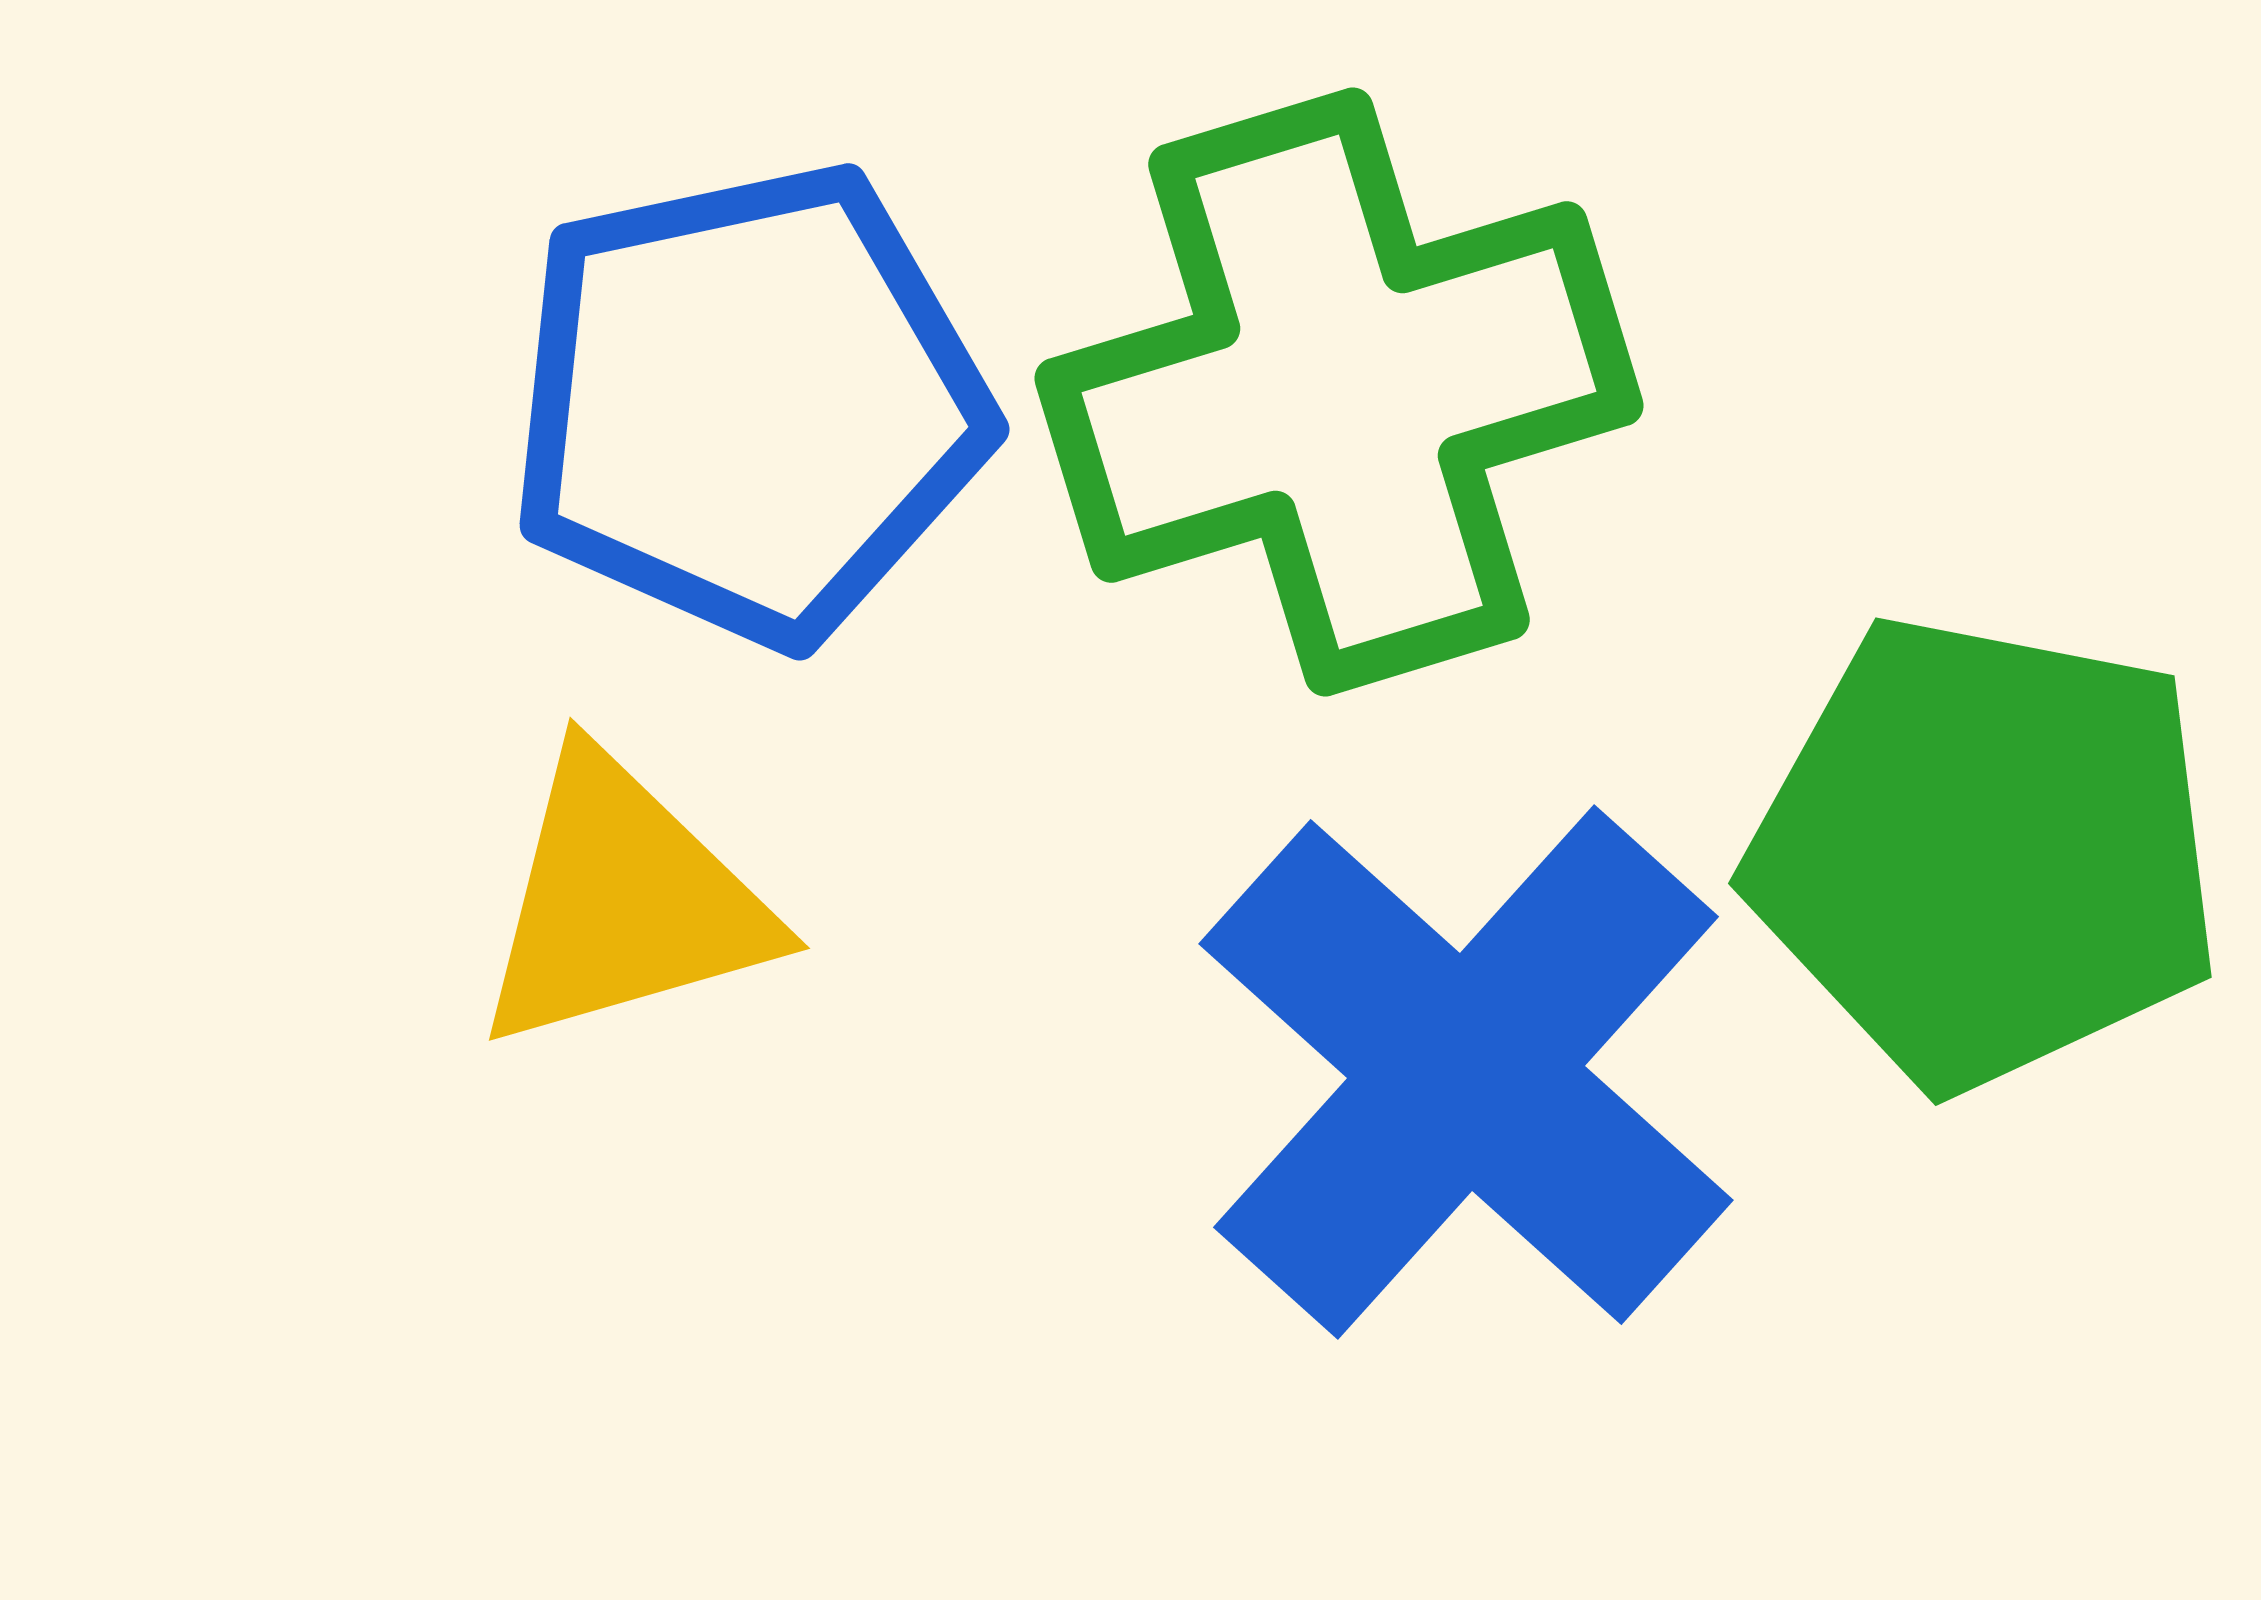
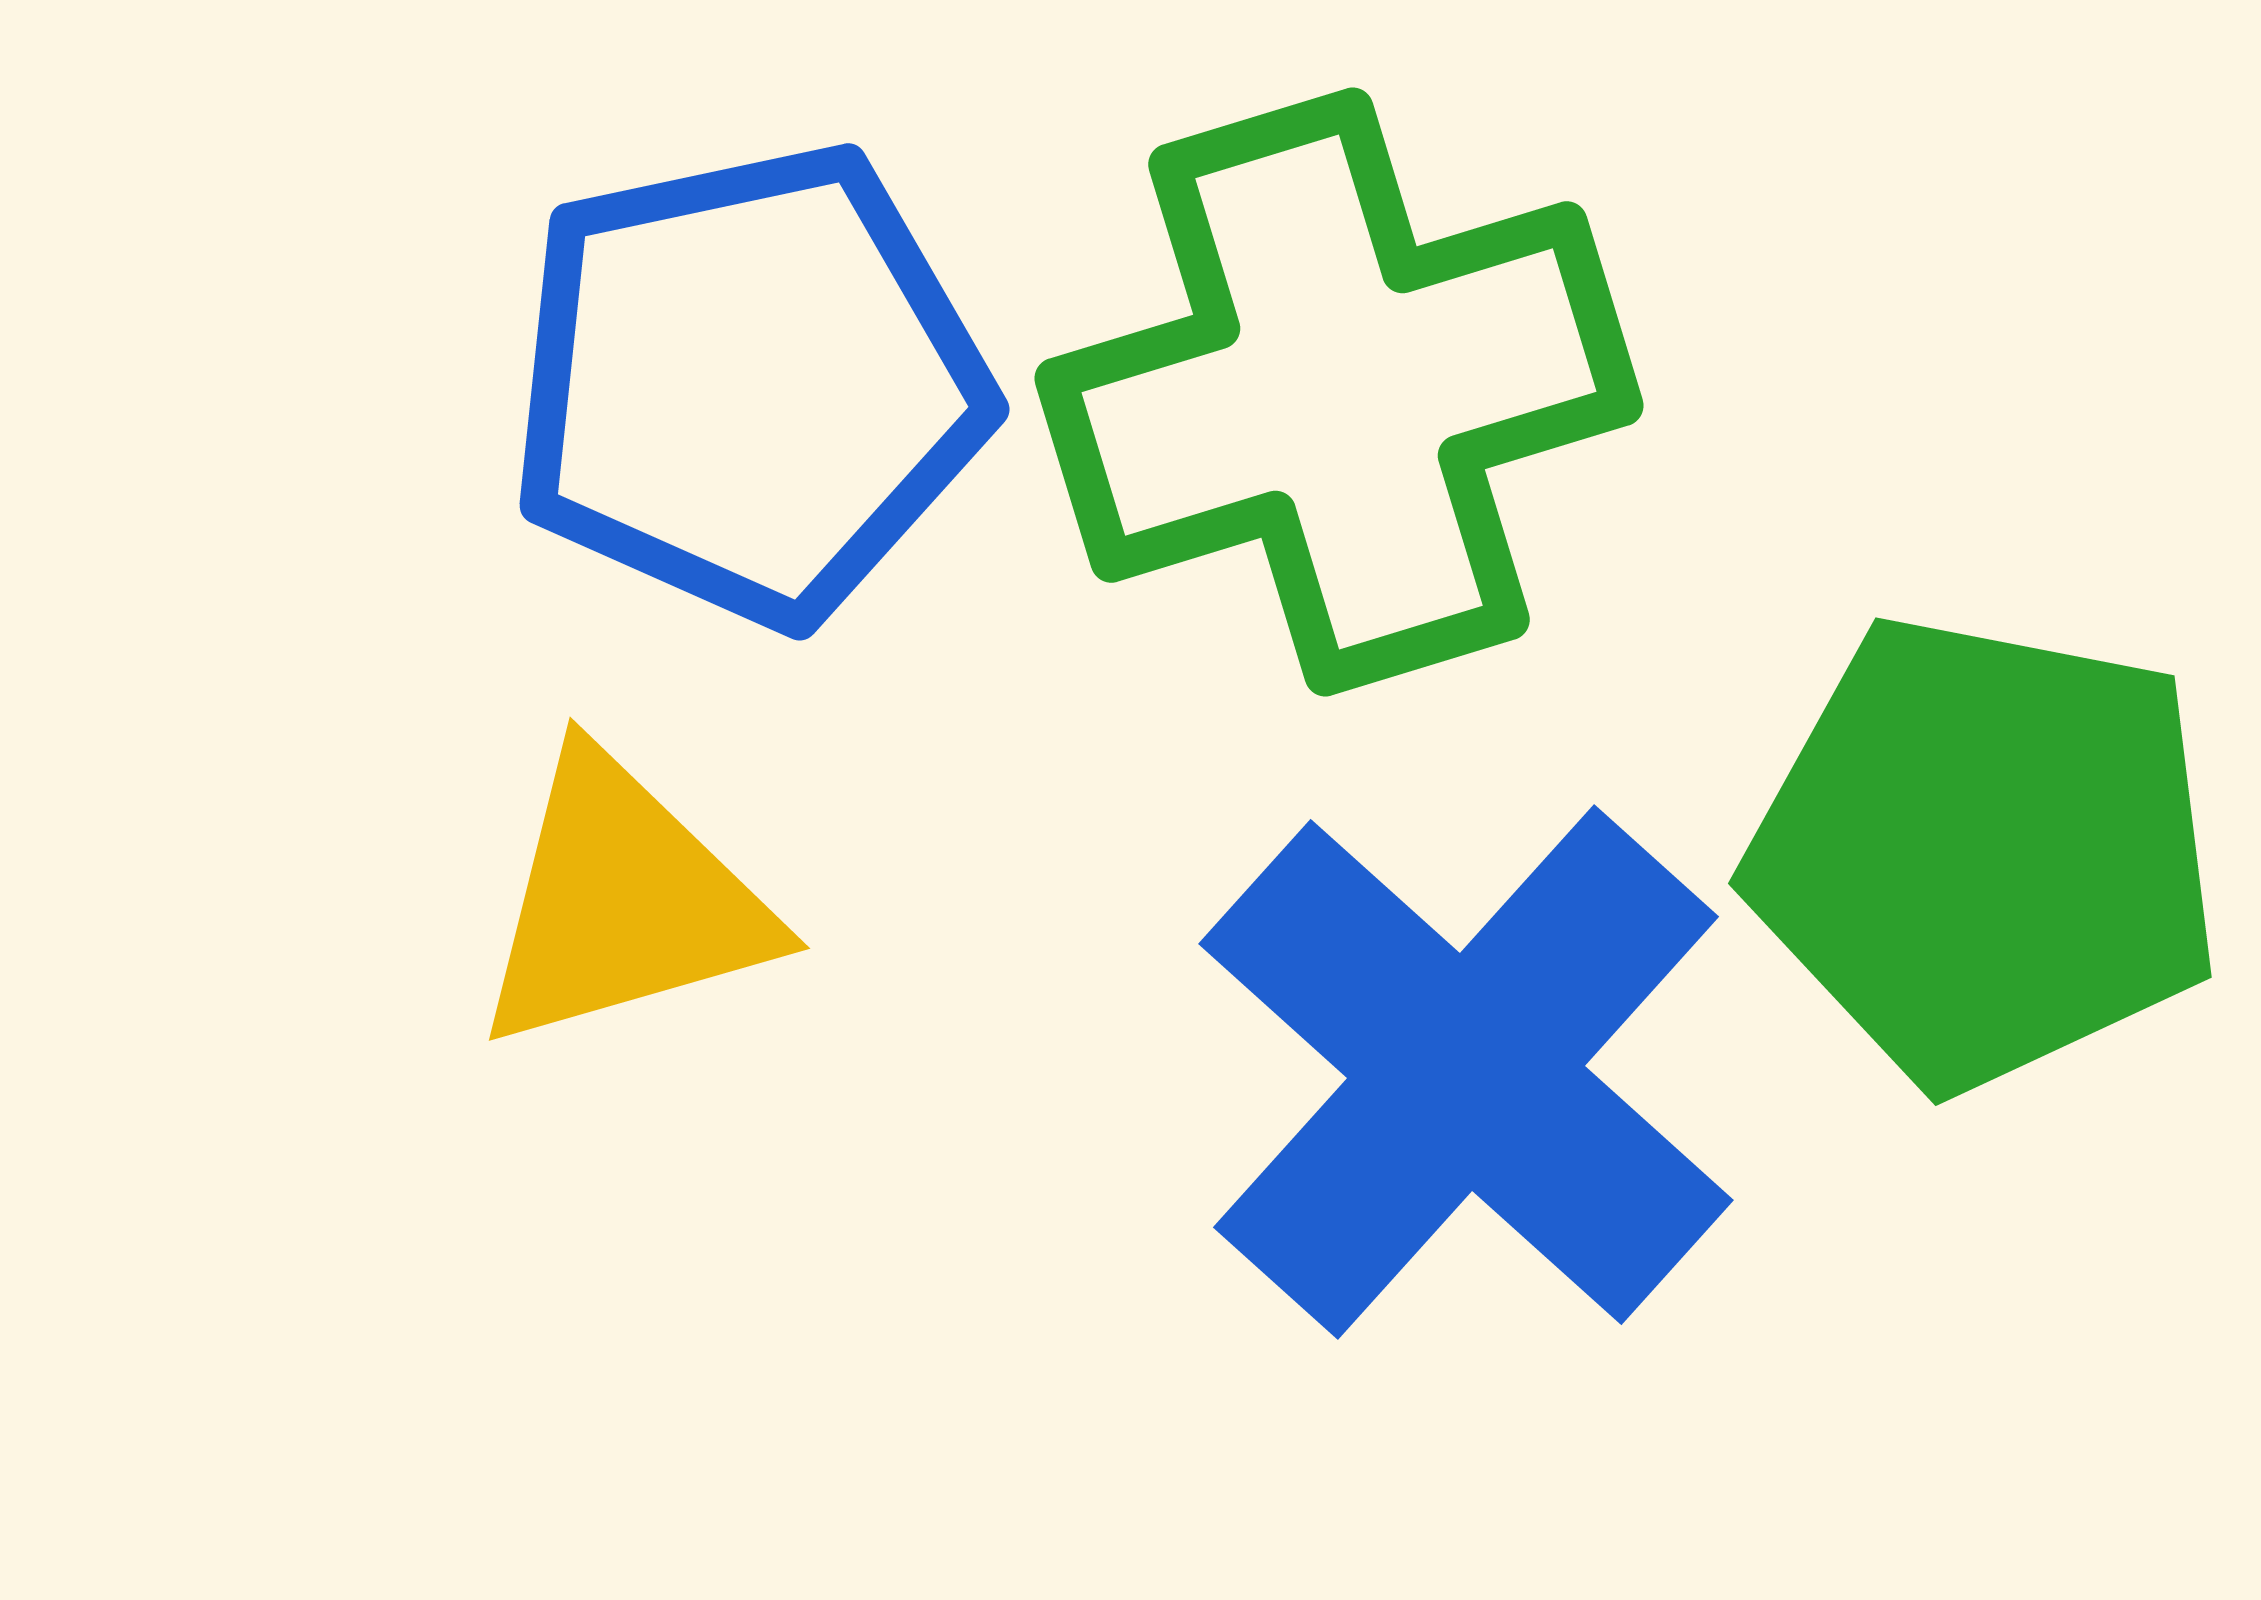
blue pentagon: moved 20 px up
